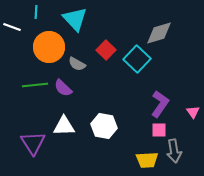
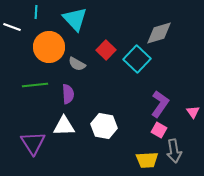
purple semicircle: moved 5 px right, 6 px down; rotated 138 degrees counterclockwise
pink square: rotated 28 degrees clockwise
